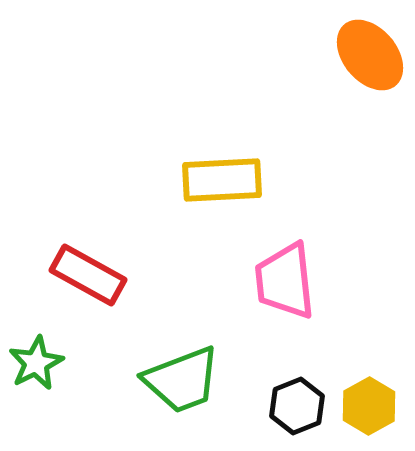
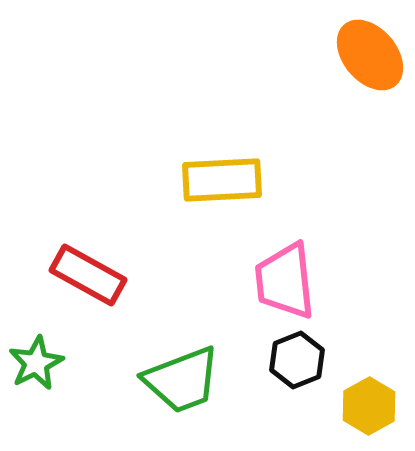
black hexagon: moved 46 px up
